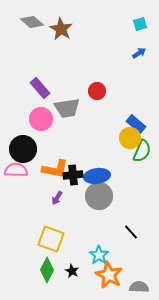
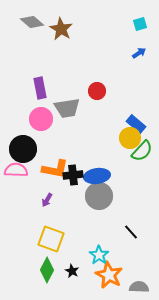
purple rectangle: rotated 30 degrees clockwise
green semicircle: rotated 20 degrees clockwise
purple arrow: moved 10 px left, 2 px down
